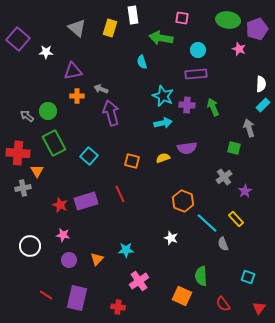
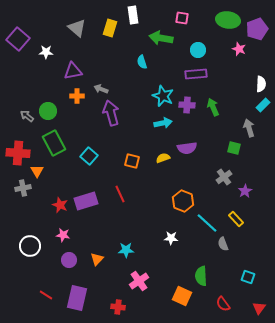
white star at (171, 238): rotated 16 degrees counterclockwise
